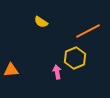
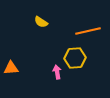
orange line: rotated 15 degrees clockwise
yellow hexagon: rotated 20 degrees clockwise
orange triangle: moved 2 px up
